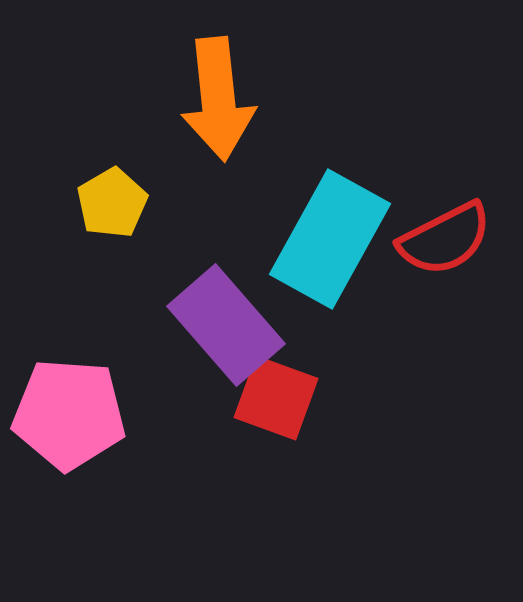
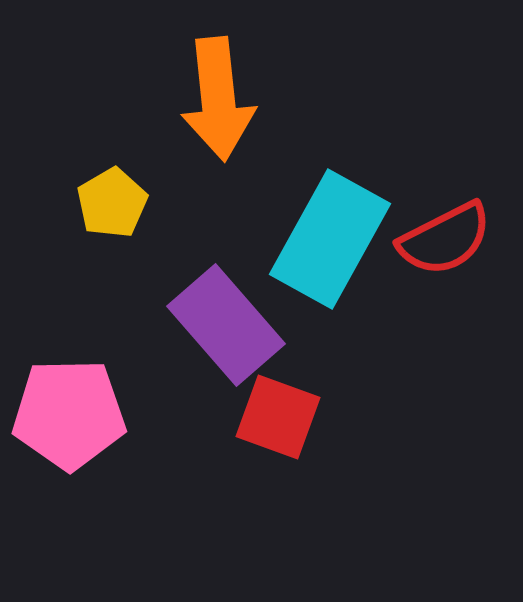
red square: moved 2 px right, 19 px down
pink pentagon: rotated 5 degrees counterclockwise
